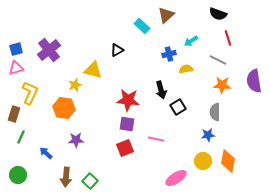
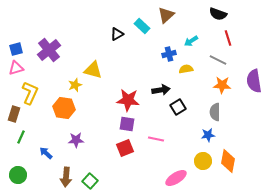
black triangle: moved 16 px up
black arrow: rotated 84 degrees counterclockwise
